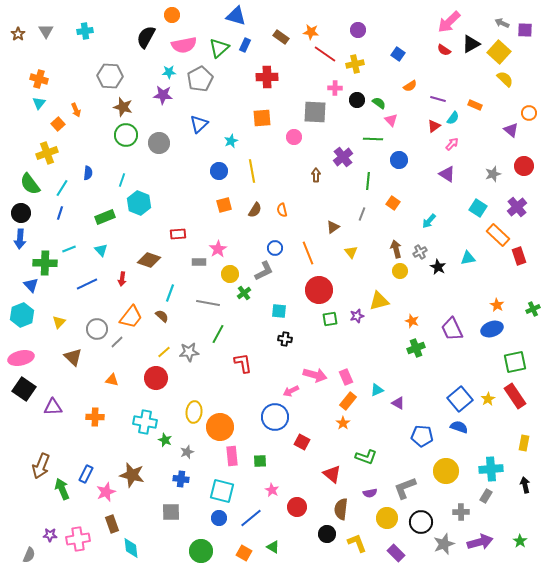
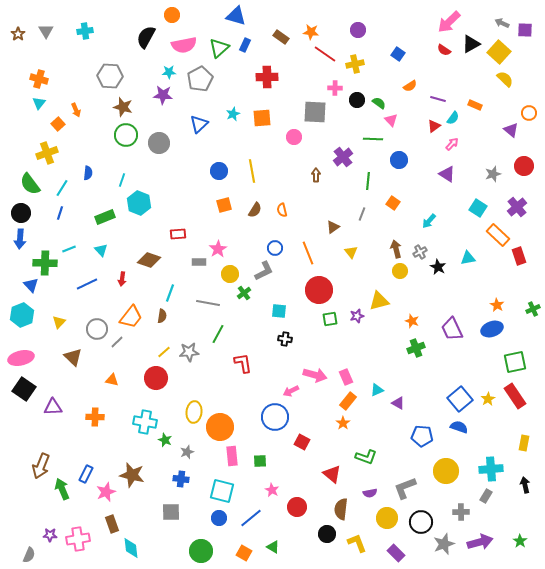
cyan star at (231, 141): moved 2 px right, 27 px up
brown semicircle at (162, 316): rotated 56 degrees clockwise
